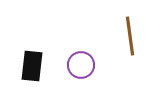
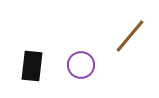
brown line: rotated 48 degrees clockwise
